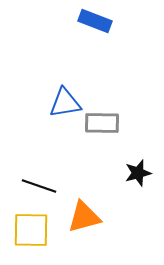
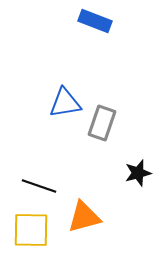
gray rectangle: rotated 72 degrees counterclockwise
